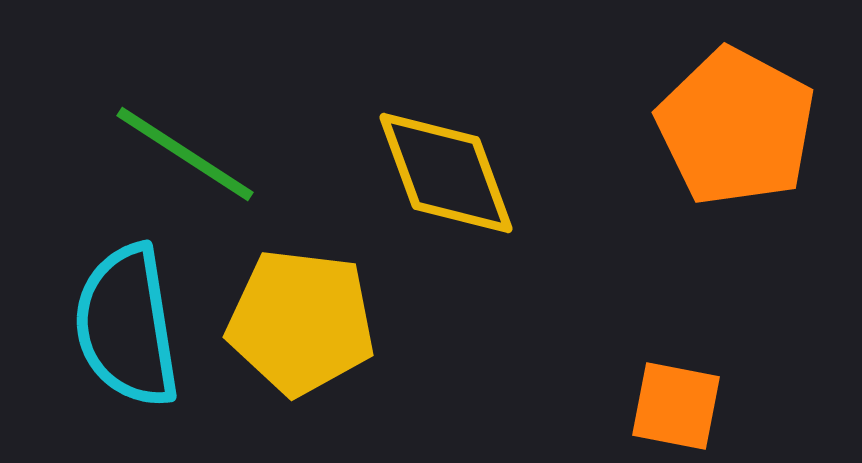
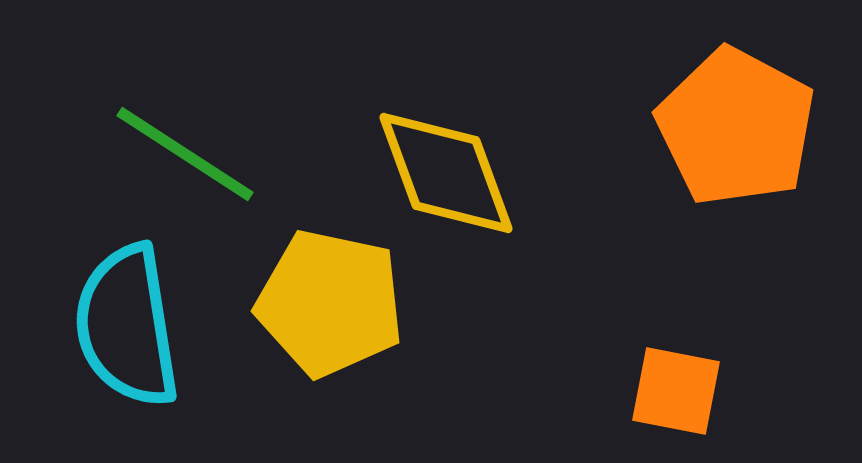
yellow pentagon: moved 29 px right, 19 px up; rotated 5 degrees clockwise
orange square: moved 15 px up
